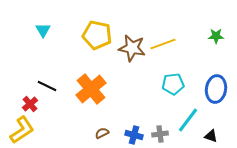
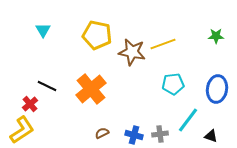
brown star: moved 4 px down
blue ellipse: moved 1 px right
